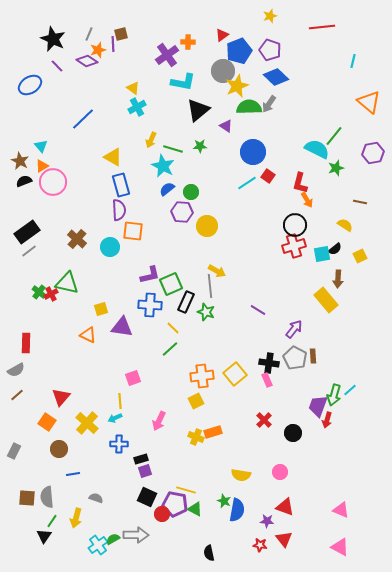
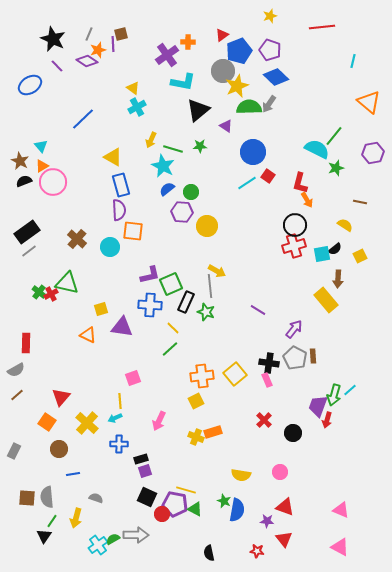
red star at (260, 545): moved 3 px left, 6 px down
